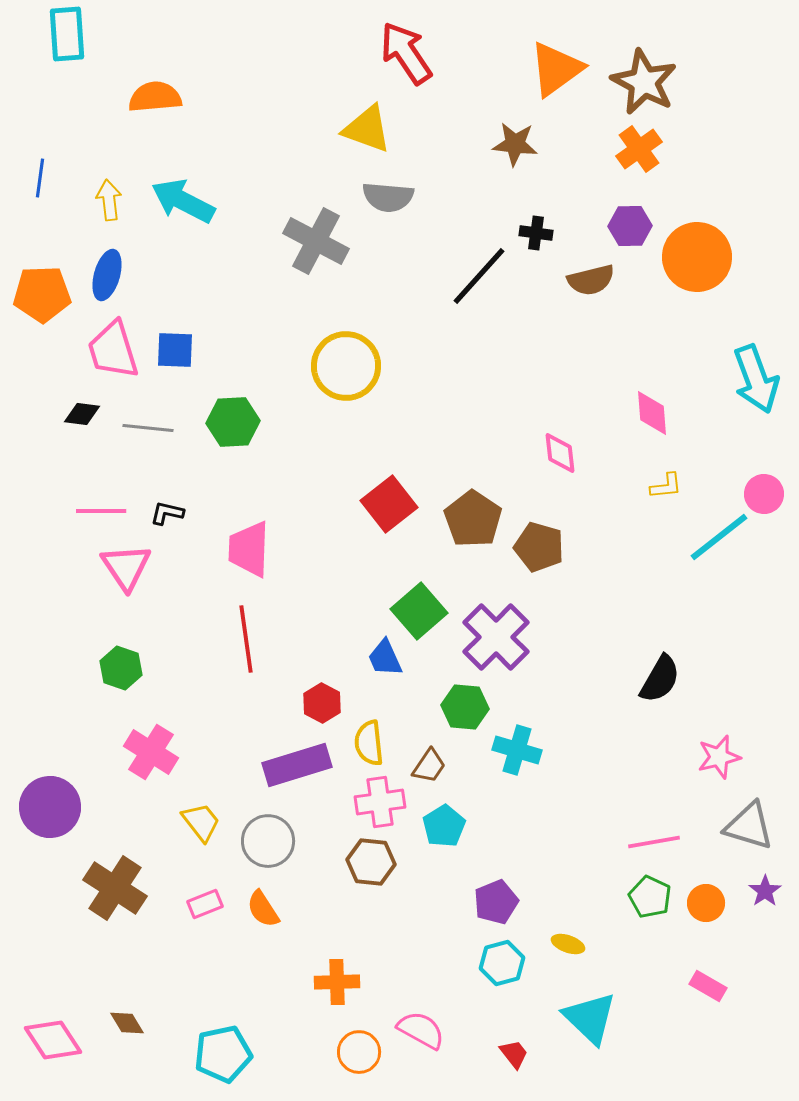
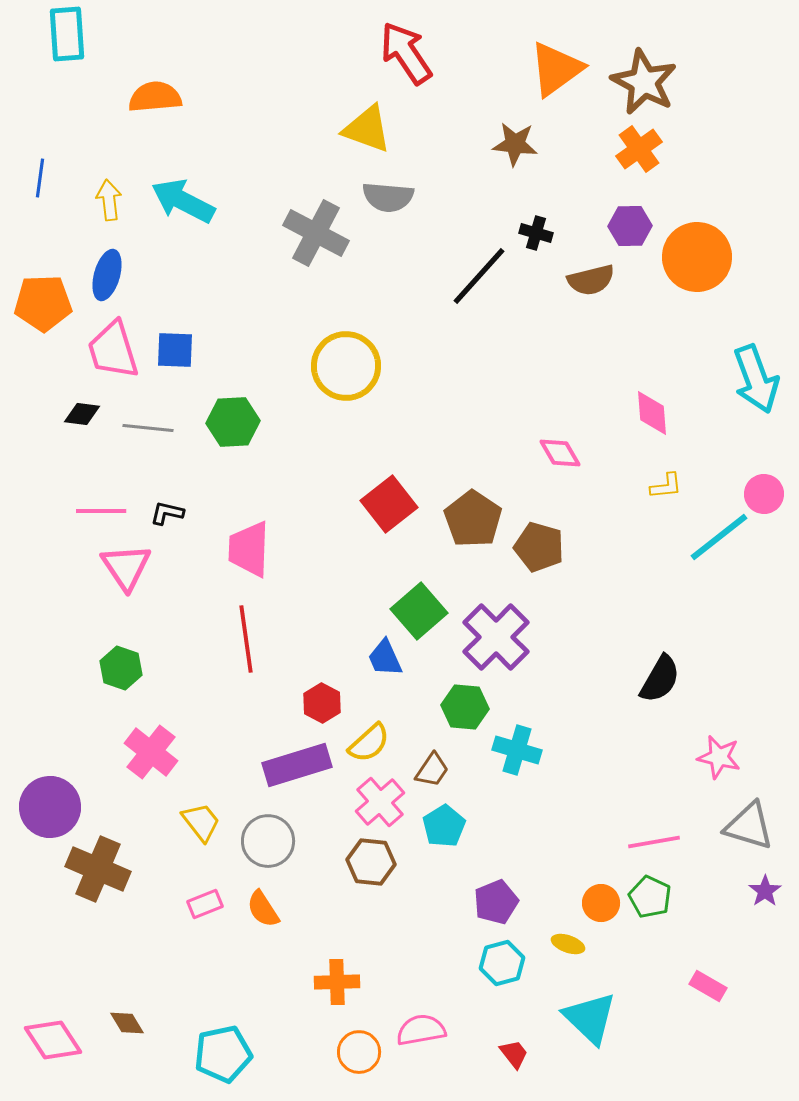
black cross at (536, 233): rotated 8 degrees clockwise
gray cross at (316, 241): moved 8 px up
orange pentagon at (42, 294): moved 1 px right, 9 px down
pink diamond at (560, 453): rotated 24 degrees counterclockwise
yellow semicircle at (369, 743): rotated 126 degrees counterclockwise
pink cross at (151, 752): rotated 6 degrees clockwise
pink star at (719, 757): rotated 27 degrees clockwise
brown trapezoid at (429, 766): moved 3 px right, 4 px down
pink cross at (380, 802): rotated 33 degrees counterclockwise
brown cross at (115, 888): moved 17 px left, 19 px up; rotated 10 degrees counterclockwise
orange circle at (706, 903): moved 105 px left
pink semicircle at (421, 1030): rotated 39 degrees counterclockwise
